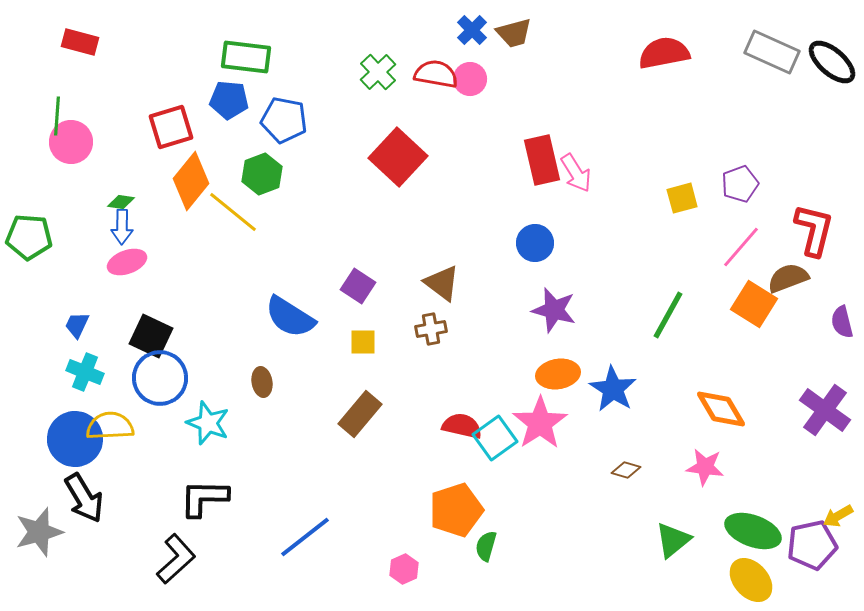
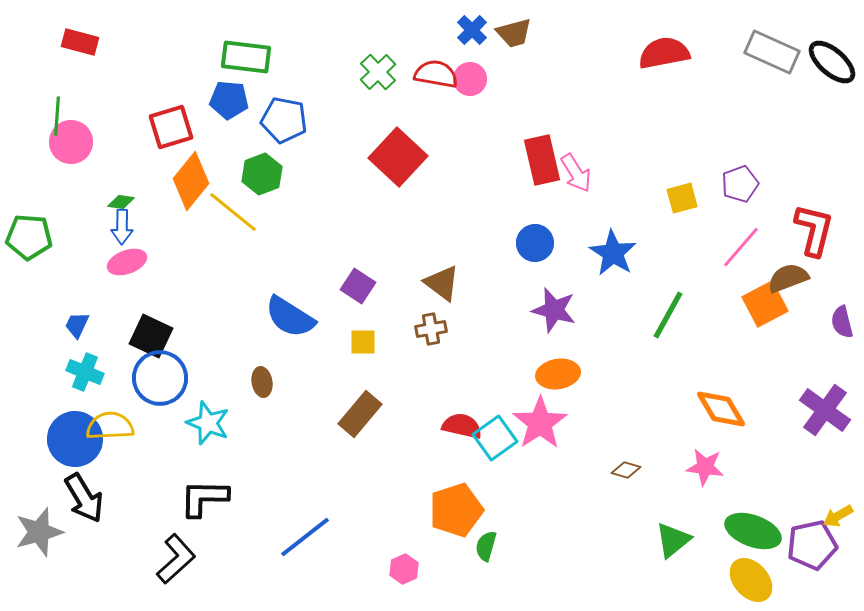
orange square at (754, 304): moved 11 px right; rotated 30 degrees clockwise
blue star at (613, 389): moved 136 px up
